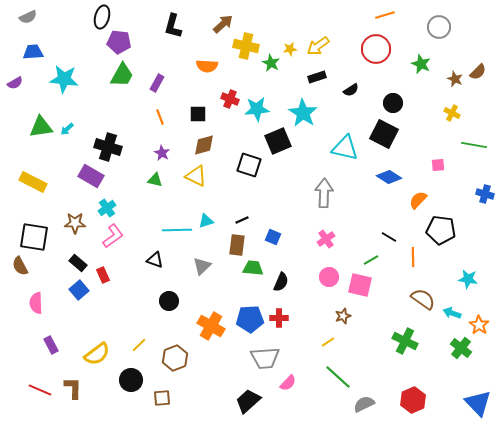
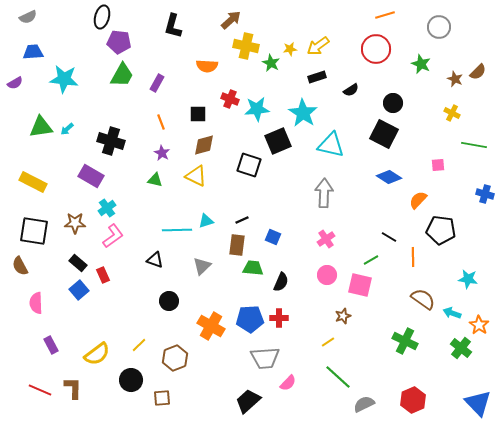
brown arrow at (223, 24): moved 8 px right, 4 px up
orange line at (160, 117): moved 1 px right, 5 px down
black cross at (108, 147): moved 3 px right, 6 px up
cyan triangle at (345, 148): moved 14 px left, 3 px up
black square at (34, 237): moved 6 px up
pink circle at (329, 277): moved 2 px left, 2 px up
